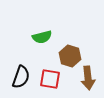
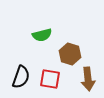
green semicircle: moved 2 px up
brown hexagon: moved 2 px up
brown arrow: moved 1 px down
